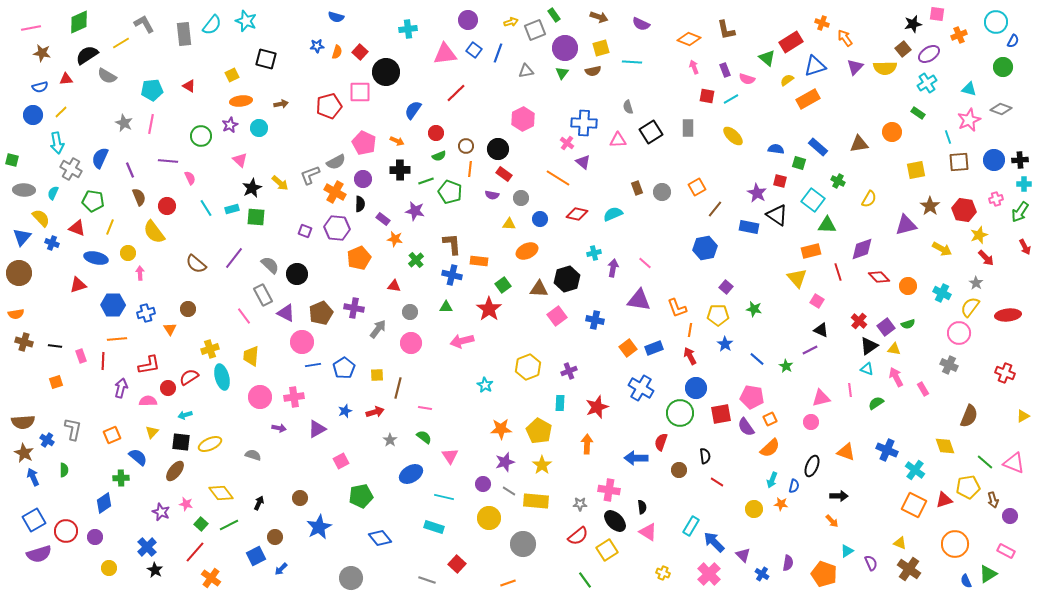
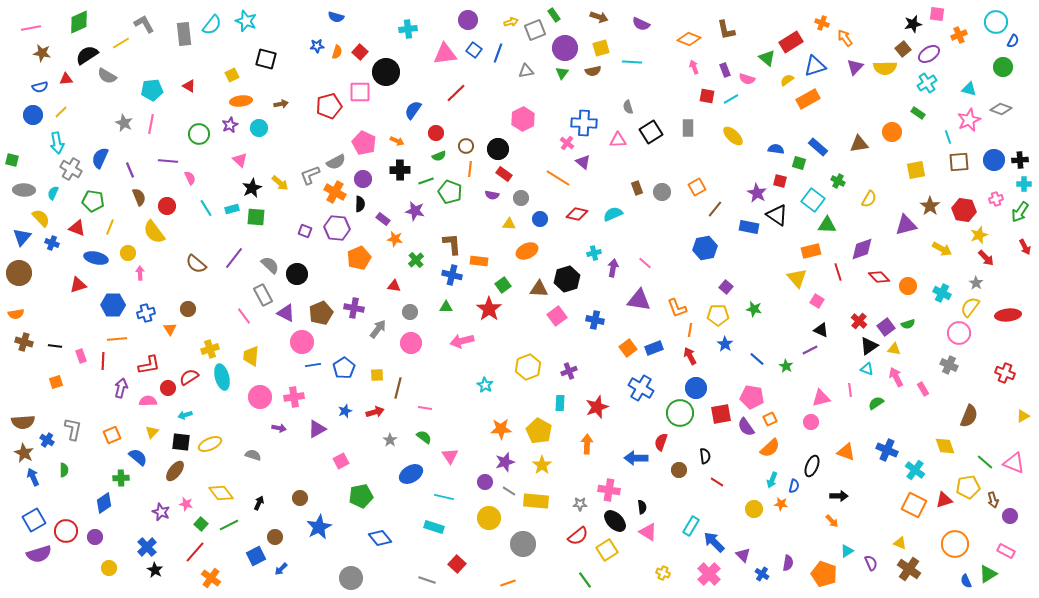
green circle at (201, 136): moved 2 px left, 2 px up
purple circle at (483, 484): moved 2 px right, 2 px up
